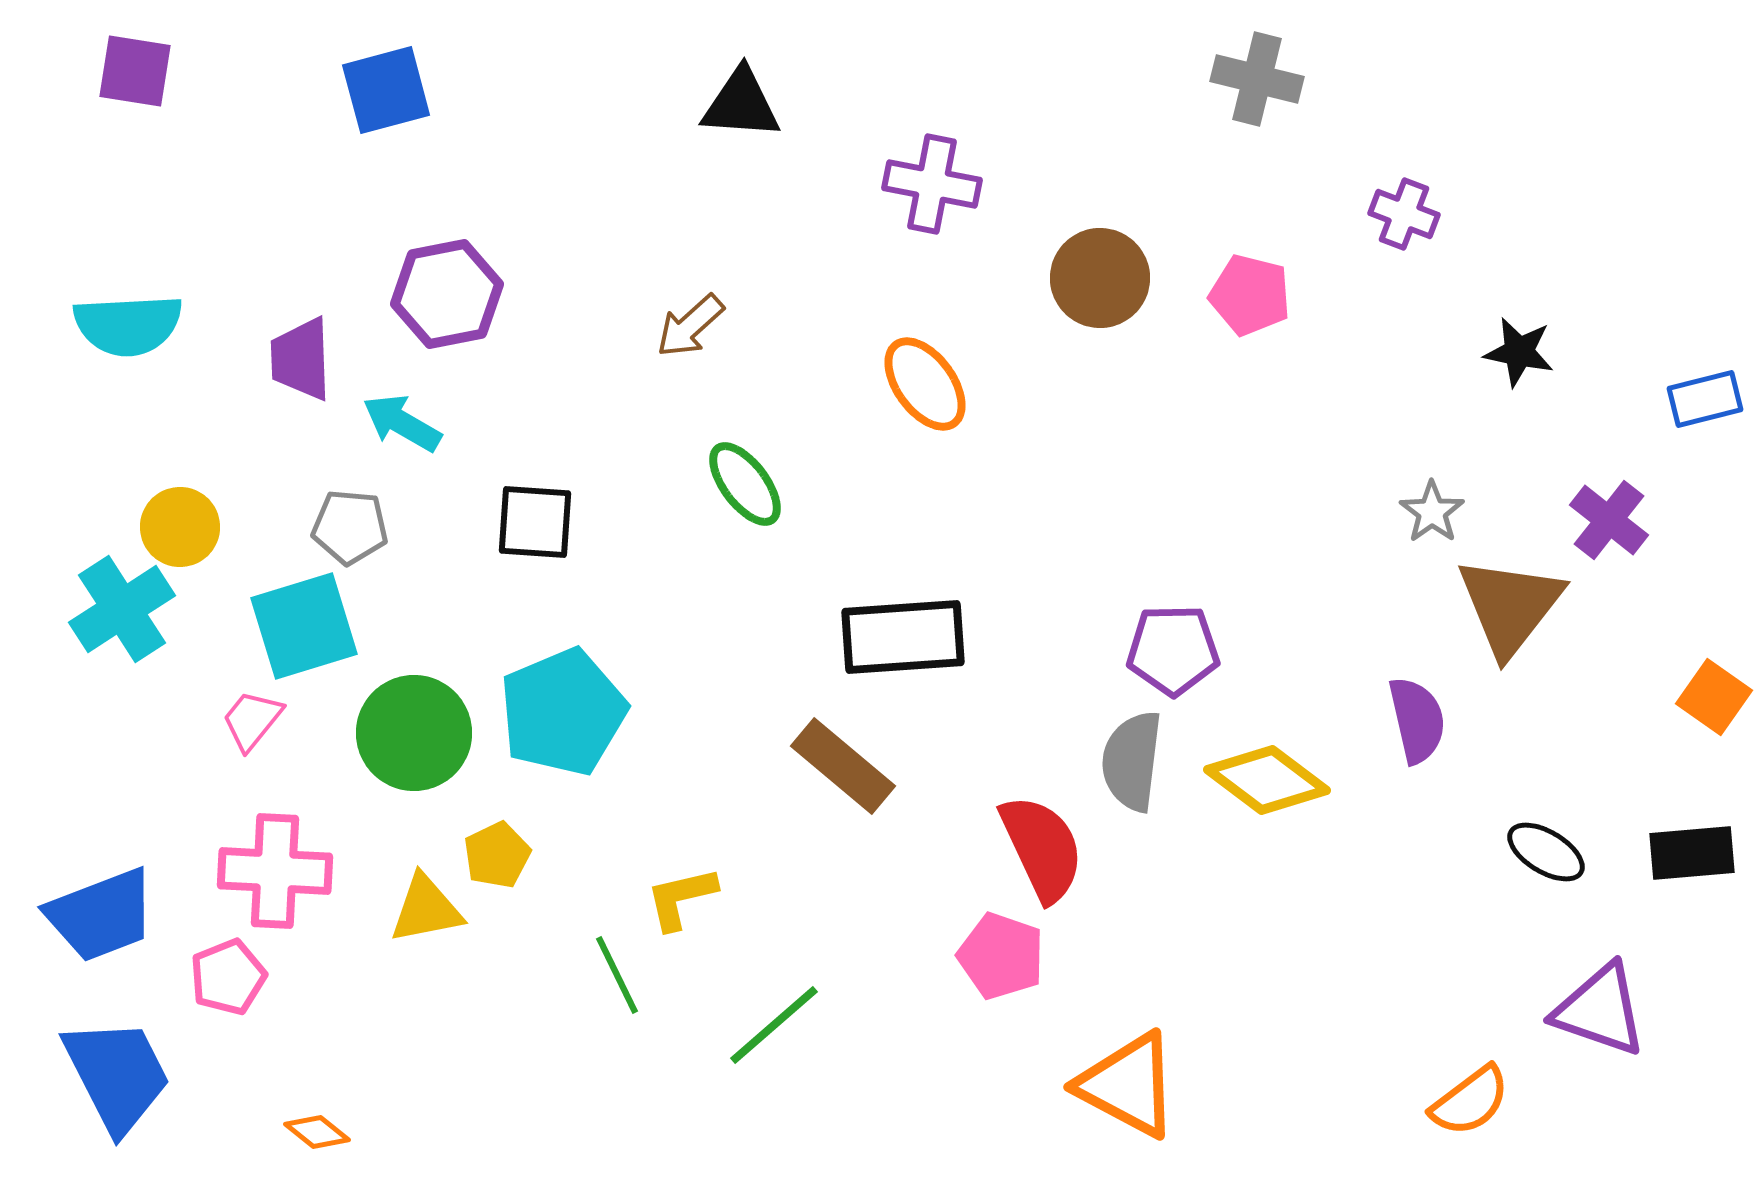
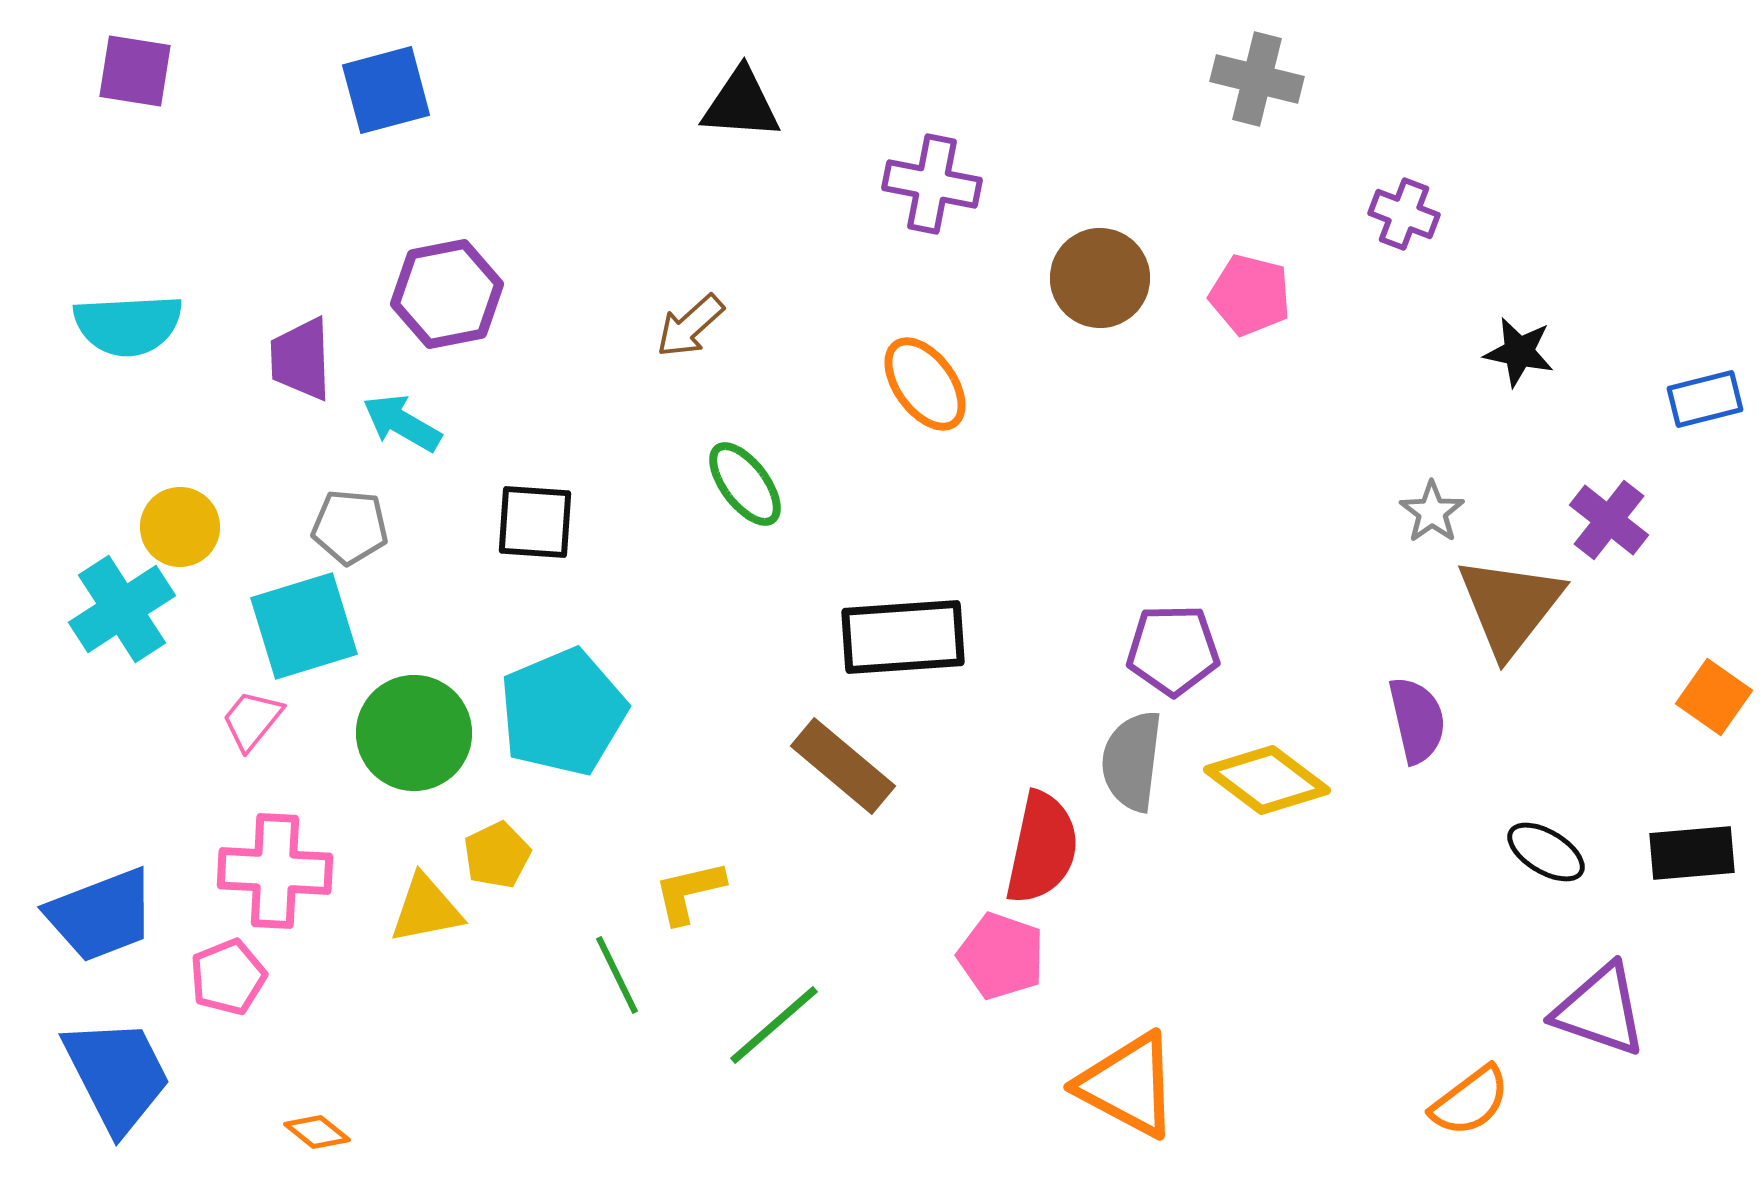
red semicircle at (1042, 848): rotated 37 degrees clockwise
yellow L-shape at (681, 898): moved 8 px right, 6 px up
